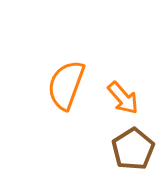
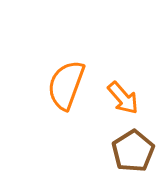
brown pentagon: moved 2 px down
